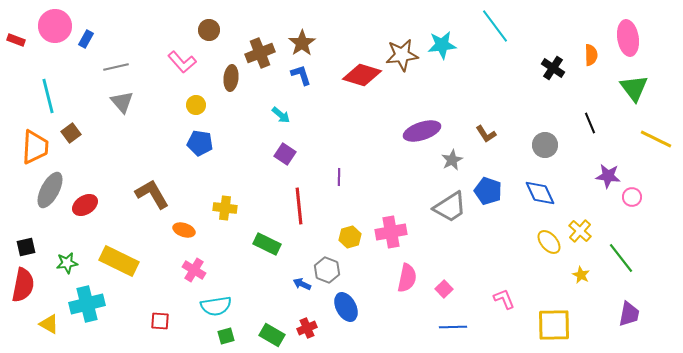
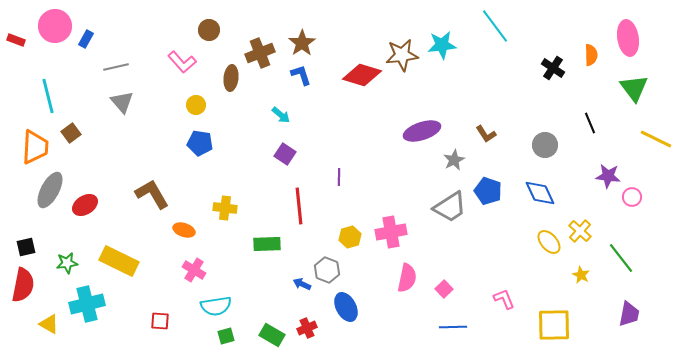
gray star at (452, 160): moved 2 px right
green rectangle at (267, 244): rotated 28 degrees counterclockwise
